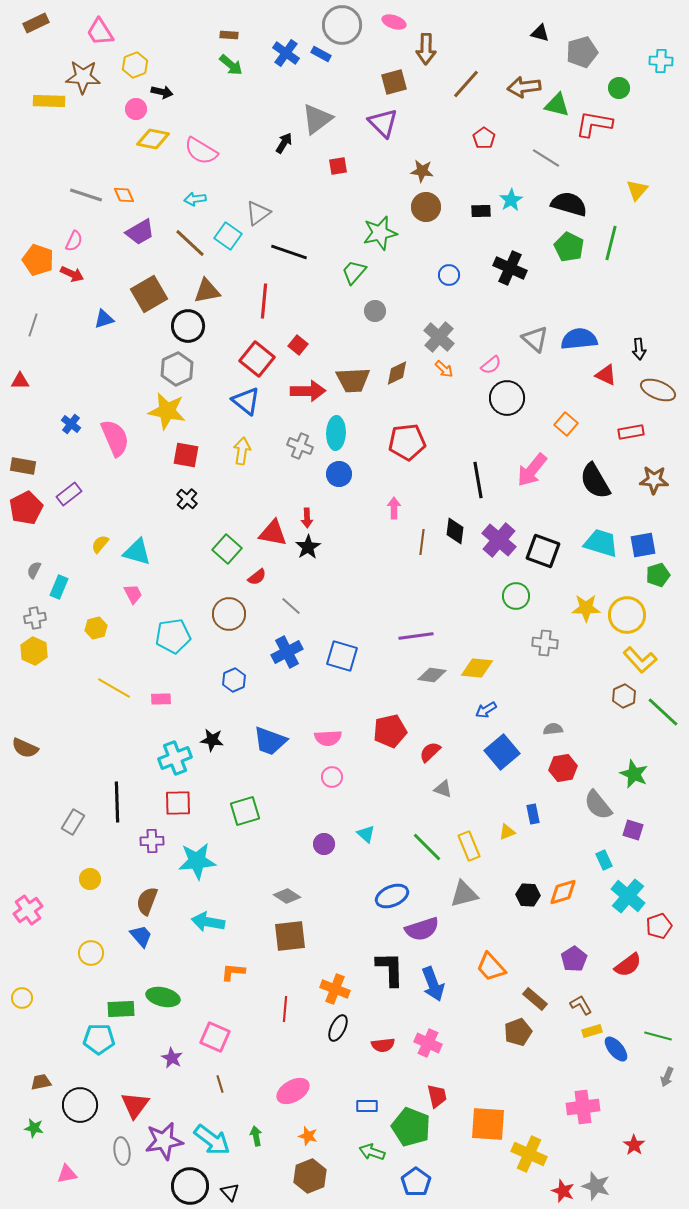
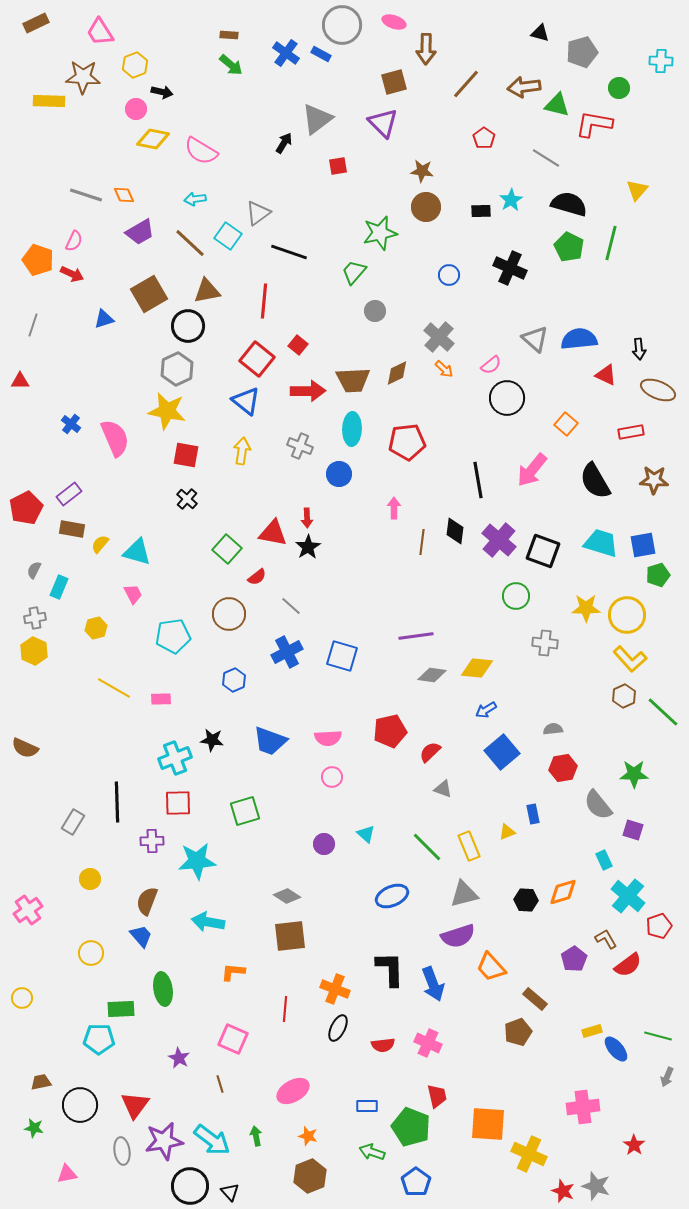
cyan ellipse at (336, 433): moved 16 px right, 4 px up
brown rectangle at (23, 466): moved 49 px right, 63 px down
yellow L-shape at (640, 660): moved 10 px left, 1 px up
green star at (634, 774): rotated 24 degrees counterclockwise
black hexagon at (528, 895): moved 2 px left, 5 px down
purple semicircle at (422, 929): moved 36 px right, 7 px down
green ellipse at (163, 997): moved 8 px up; rotated 68 degrees clockwise
brown L-shape at (581, 1005): moved 25 px right, 66 px up
pink square at (215, 1037): moved 18 px right, 2 px down
purple star at (172, 1058): moved 7 px right
